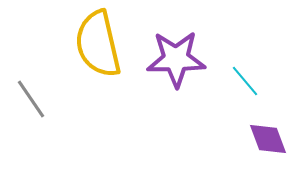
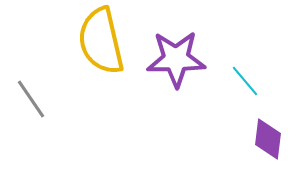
yellow semicircle: moved 3 px right, 3 px up
purple diamond: rotated 27 degrees clockwise
